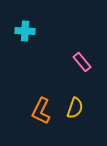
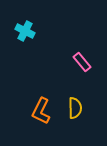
cyan cross: rotated 24 degrees clockwise
yellow semicircle: rotated 20 degrees counterclockwise
